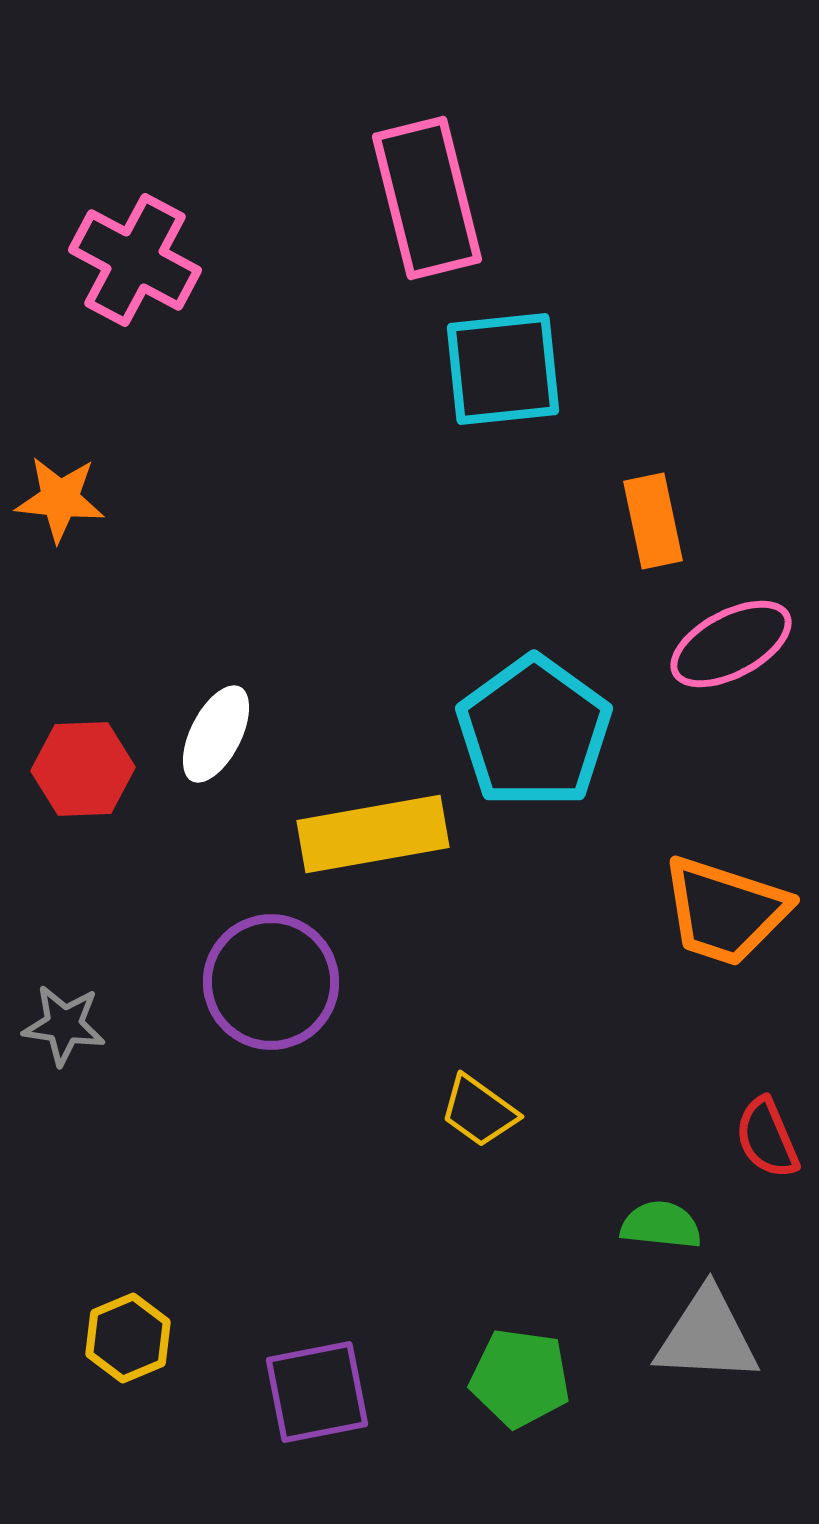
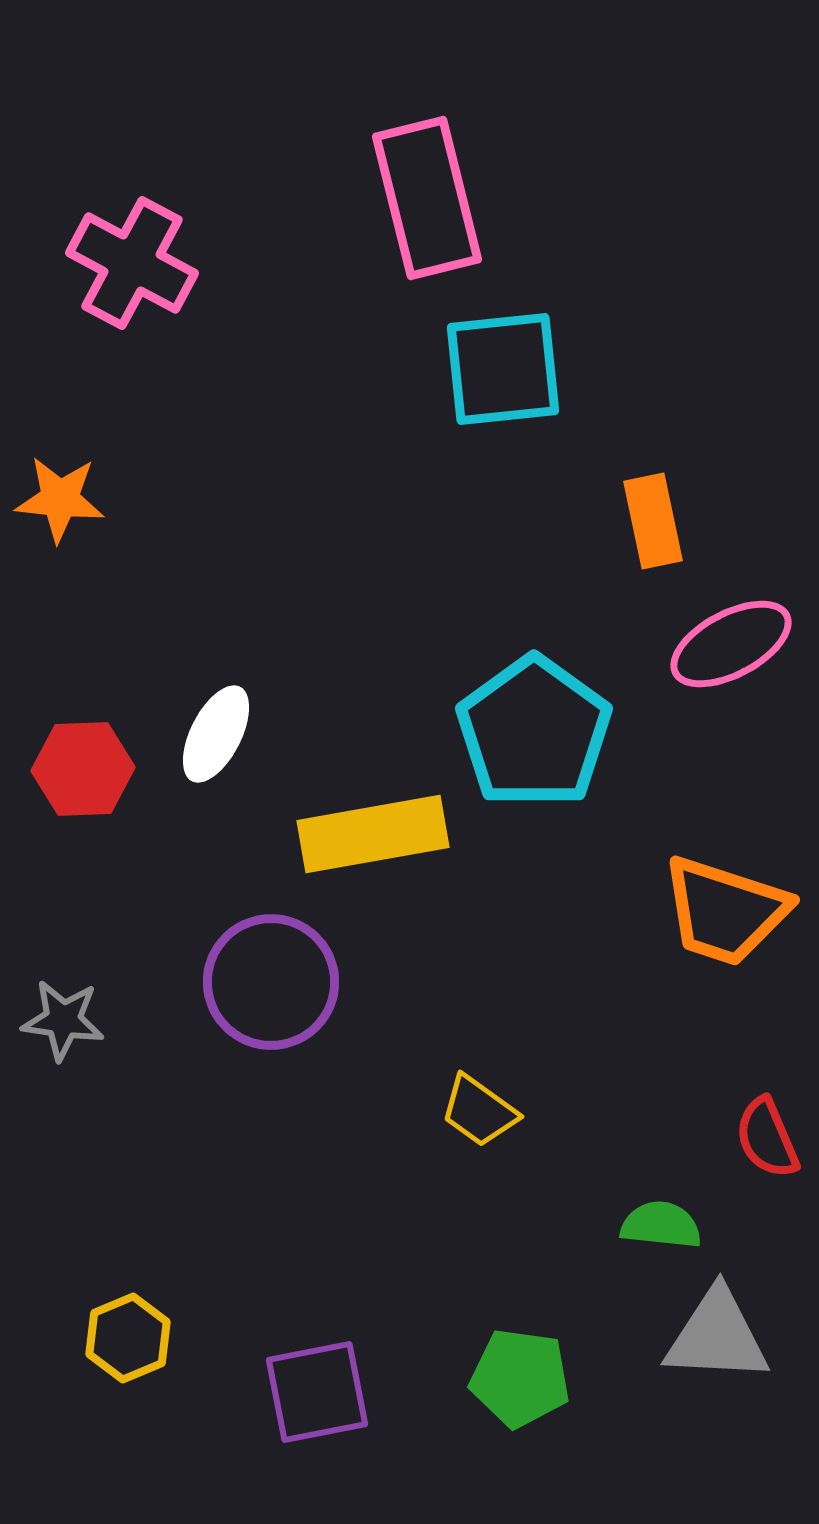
pink cross: moved 3 px left, 3 px down
gray star: moved 1 px left, 5 px up
gray triangle: moved 10 px right
